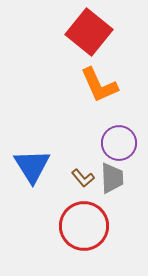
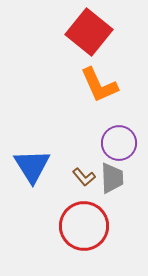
brown L-shape: moved 1 px right, 1 px up
